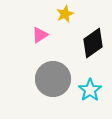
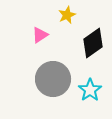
yellow star: moved 2 px right, 1 px down
